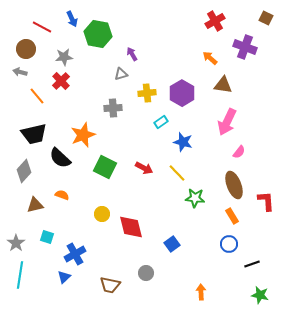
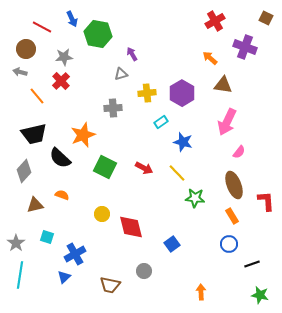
gray circle at (146, 273): moved 2 px left, 2 px up
